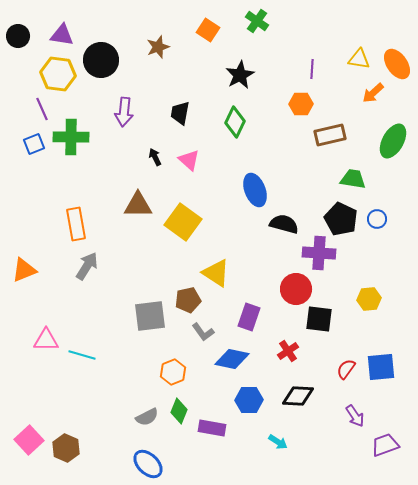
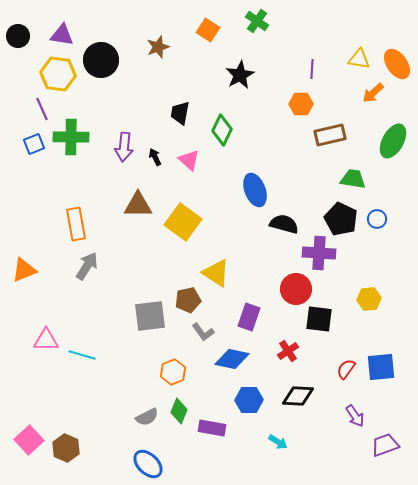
purple arrow at (124, 112): moved 35 px down
green diamond at (235, 122): moved 13 px left, 8 px down
